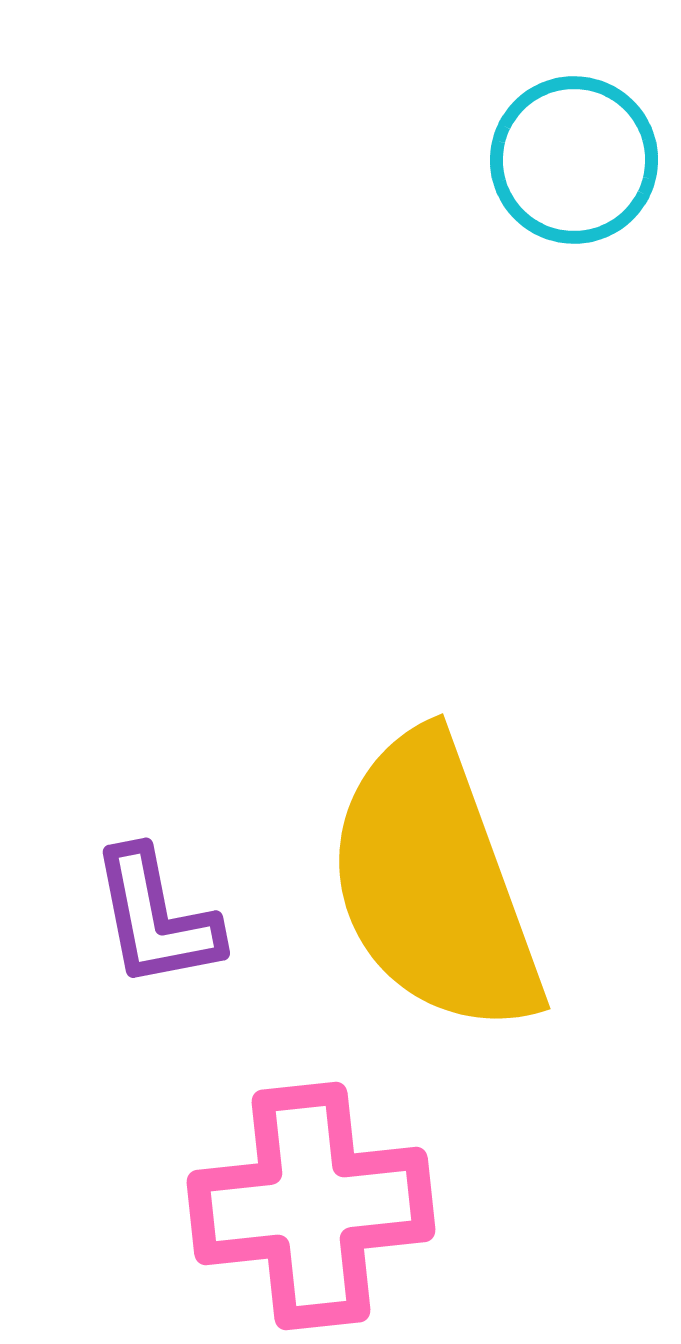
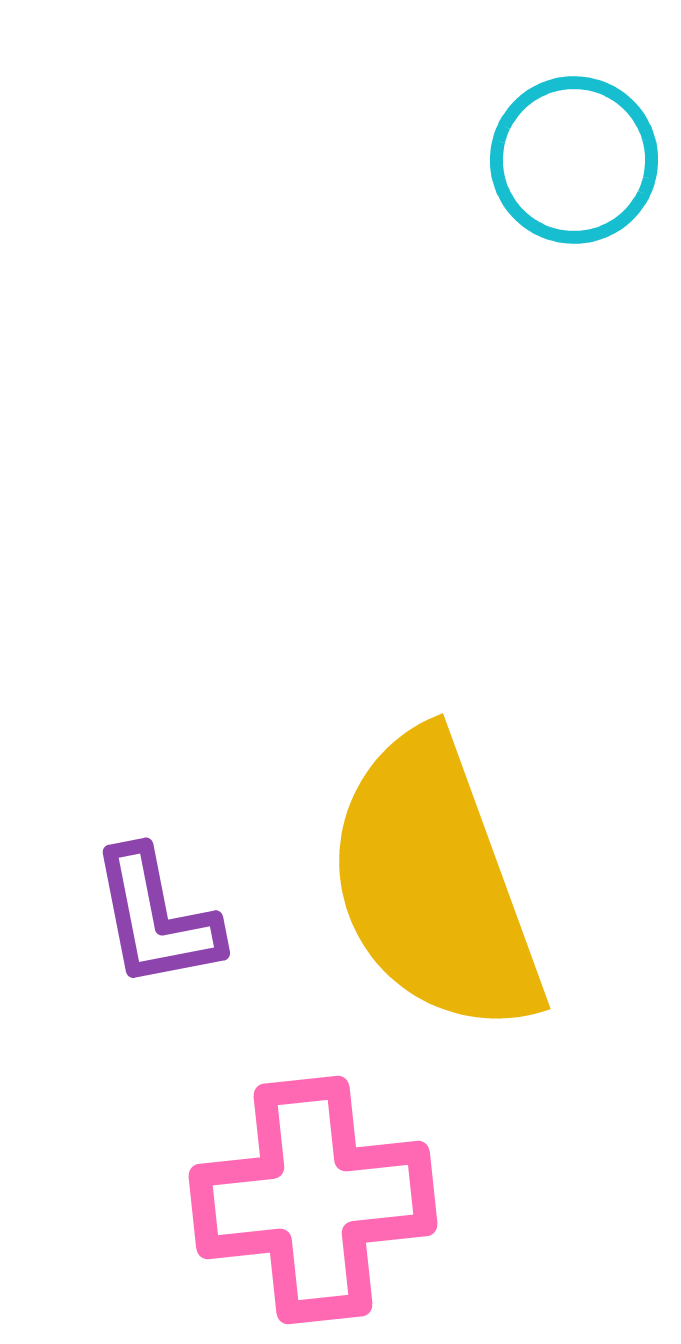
pink cross: moved 2 px right, 6 px up
